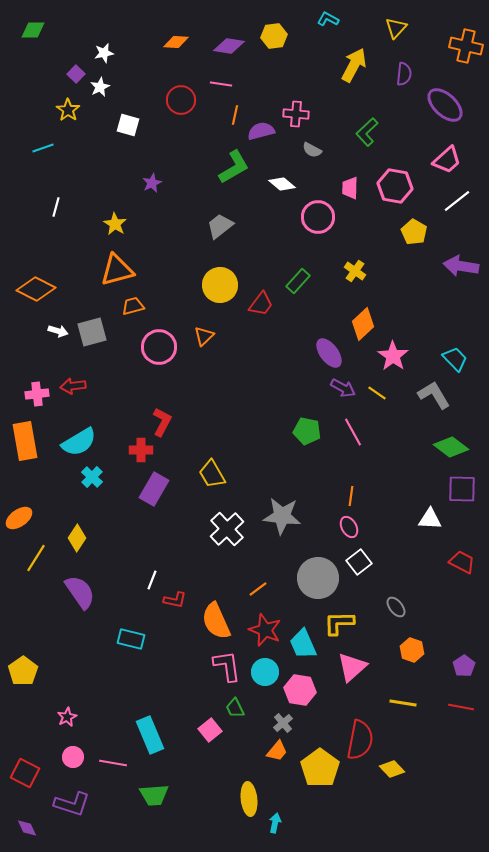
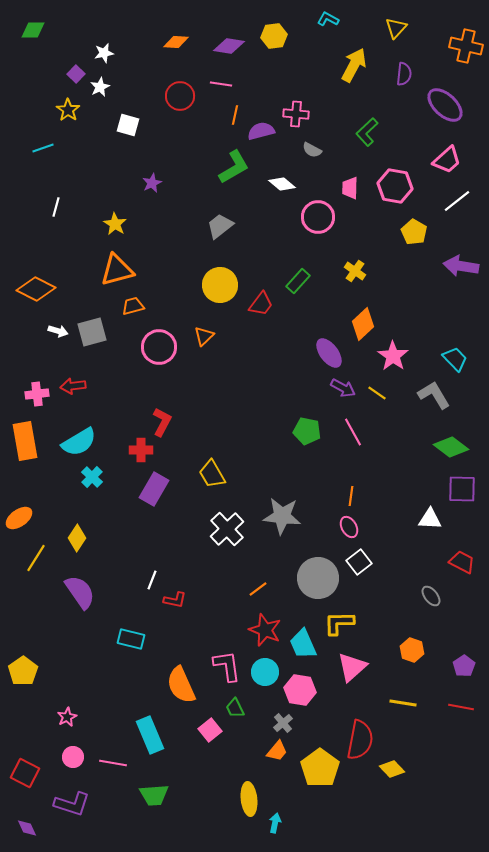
red circle at (181, 100): moved 1 px left, 4 px up
gray ellipse at (396, 607): moved 35 px right, 11 px up
orange semicircle at (216, 621): moved 35 px left, 64 px down
